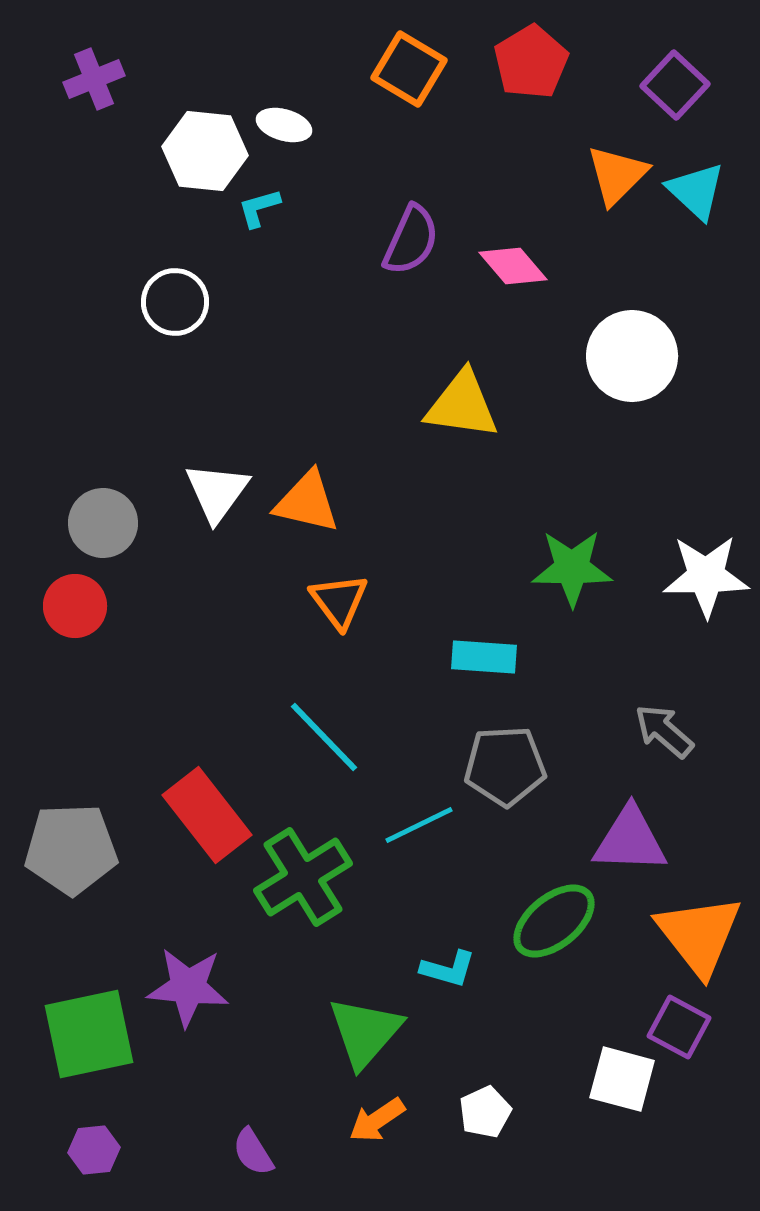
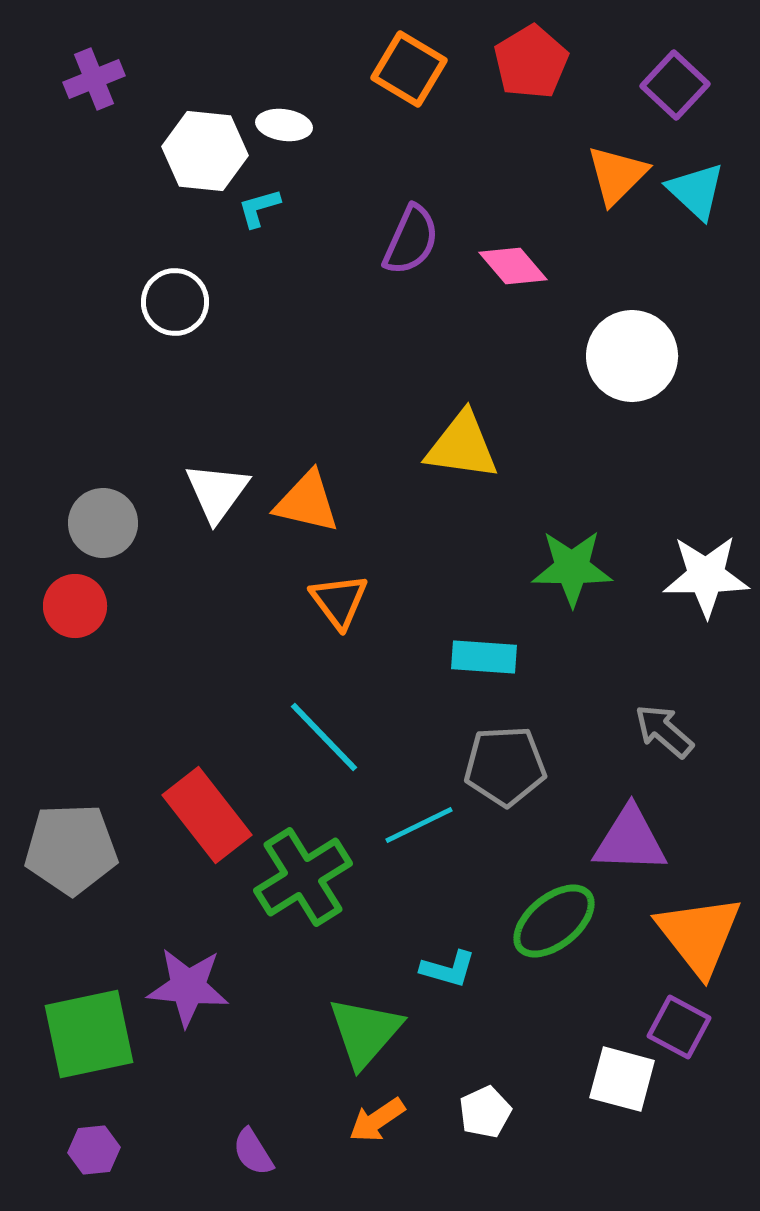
white ellipse at (284, 125): rotated 8 degrees counterclockwise
yellow triangle at (462, 405): moved 41 px down
